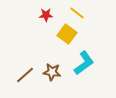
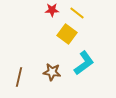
red star: moved 6 px right, 5 px up
brown line: moved 6 px left, 2 px down; rotated 36 degrees counterclockwise
